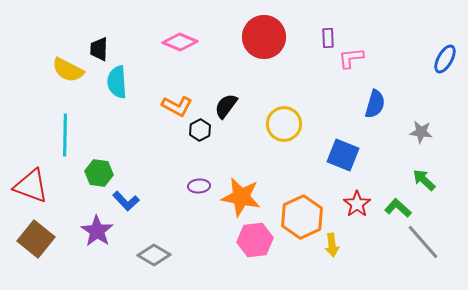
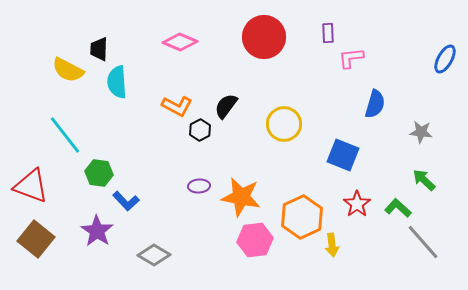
purple rectangle: moved 5 px up
cyan line: rotated 39 degrees counterclockwise
